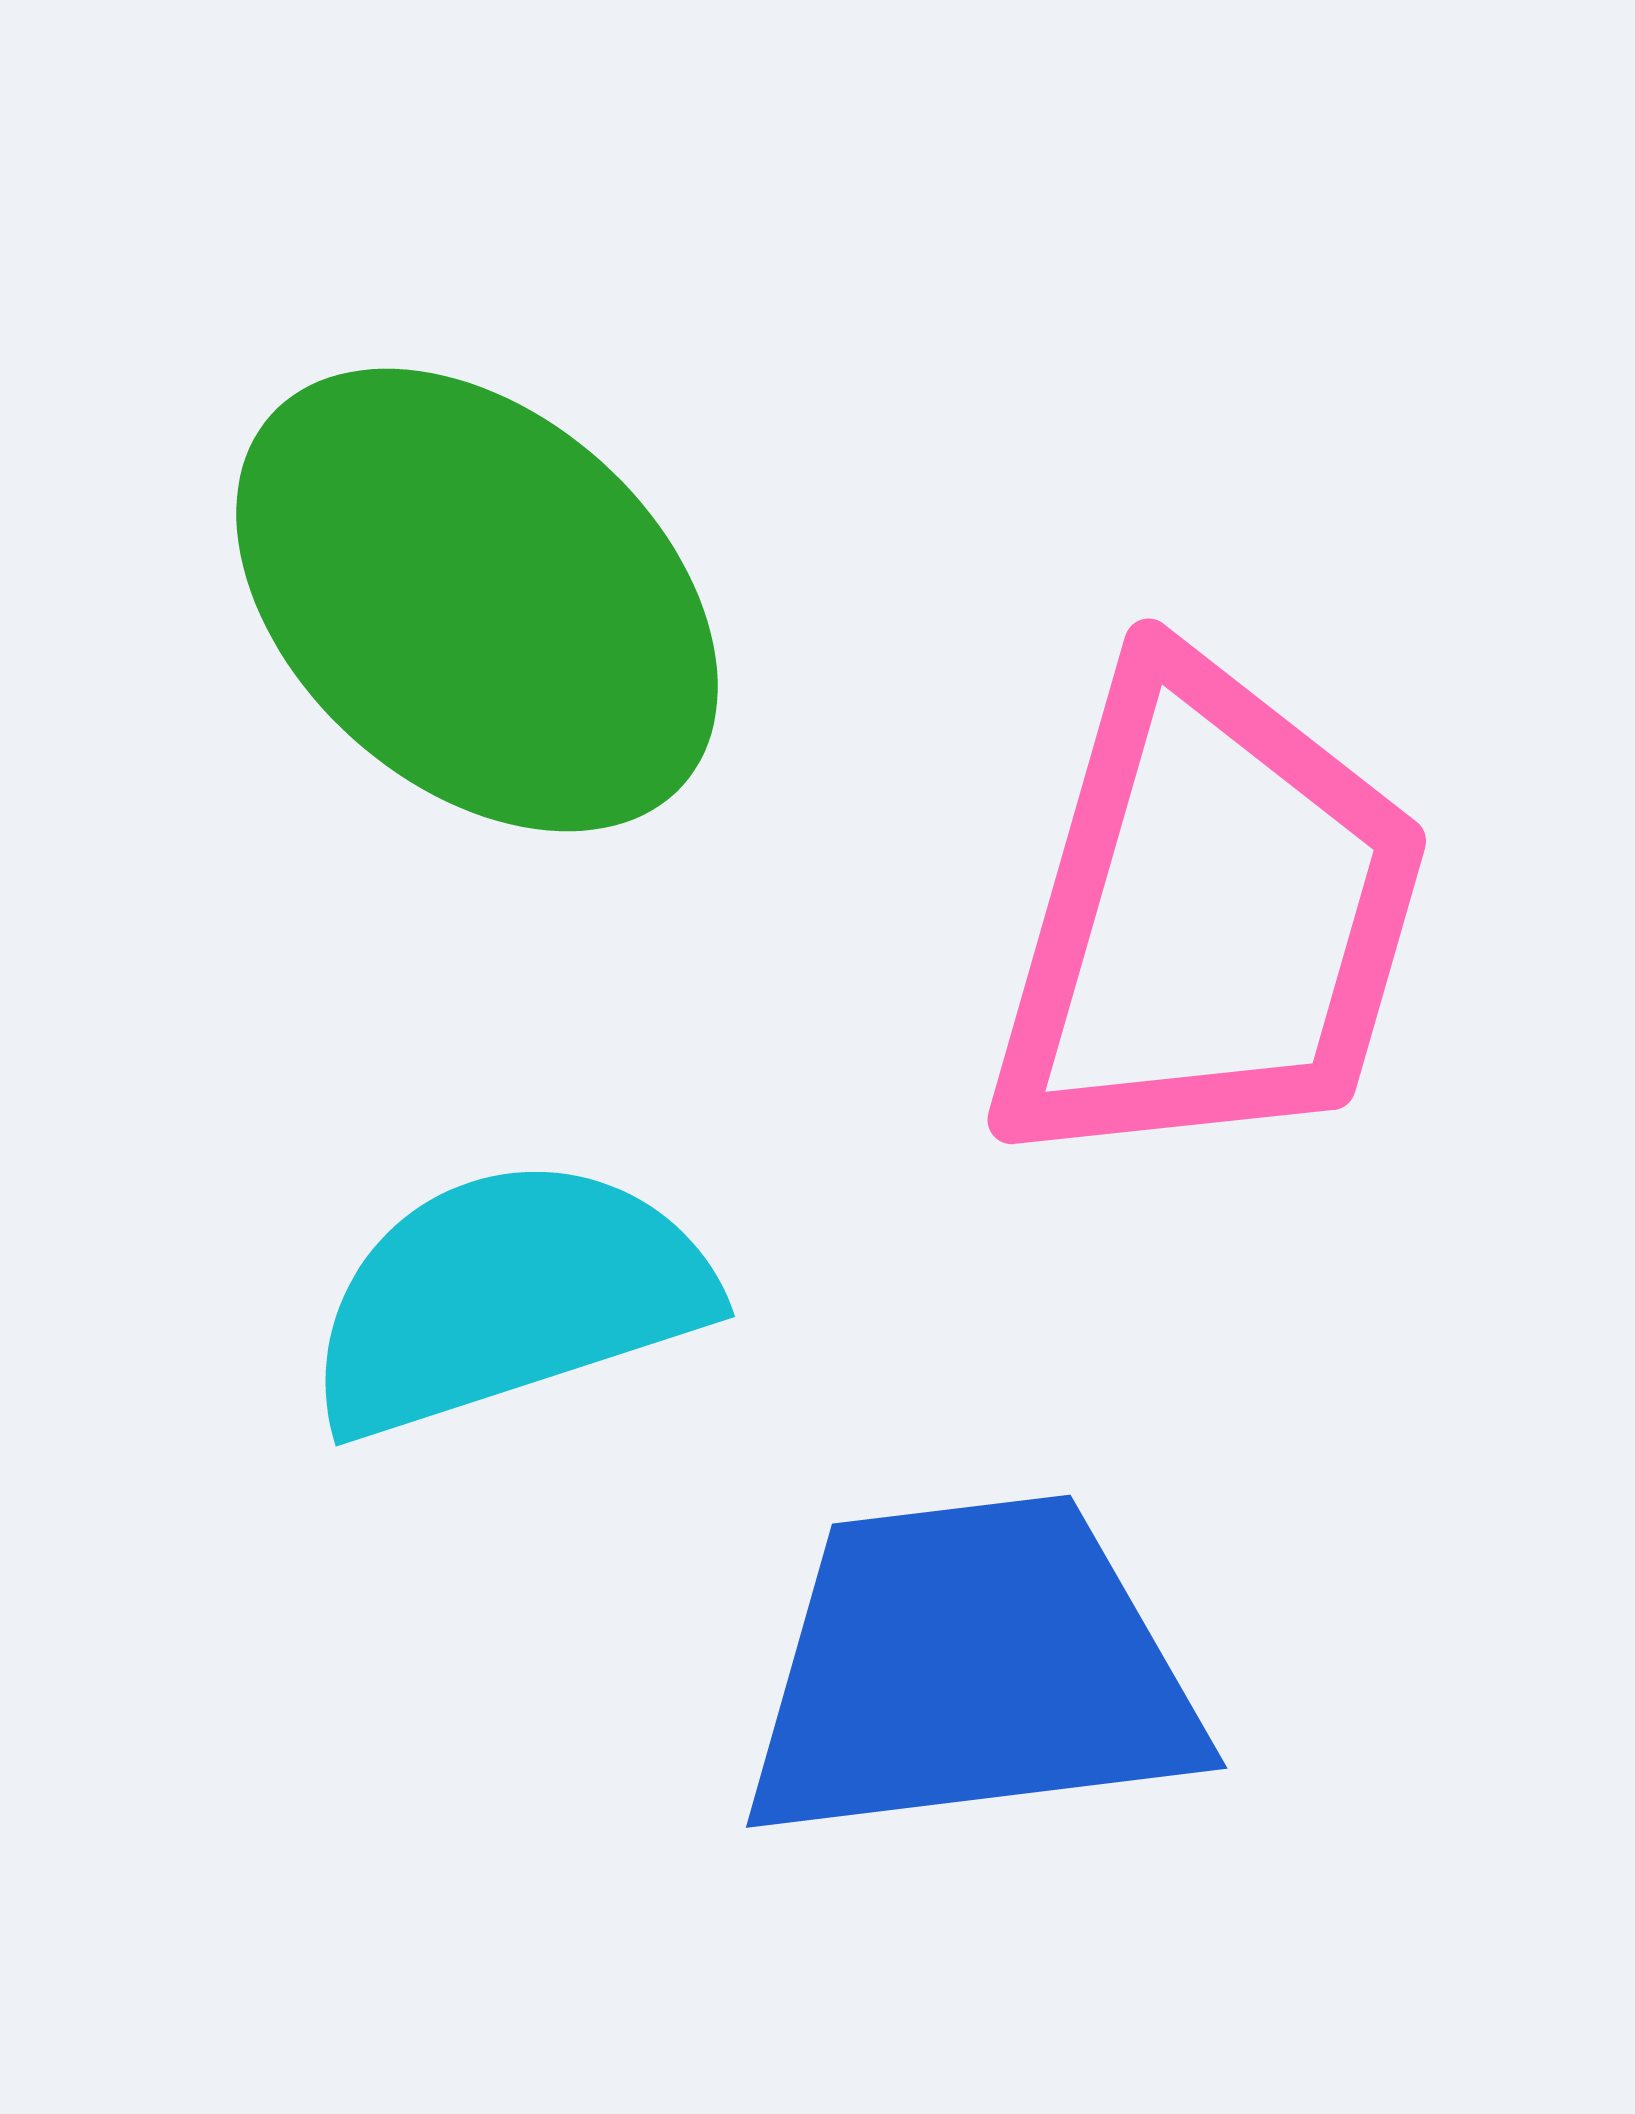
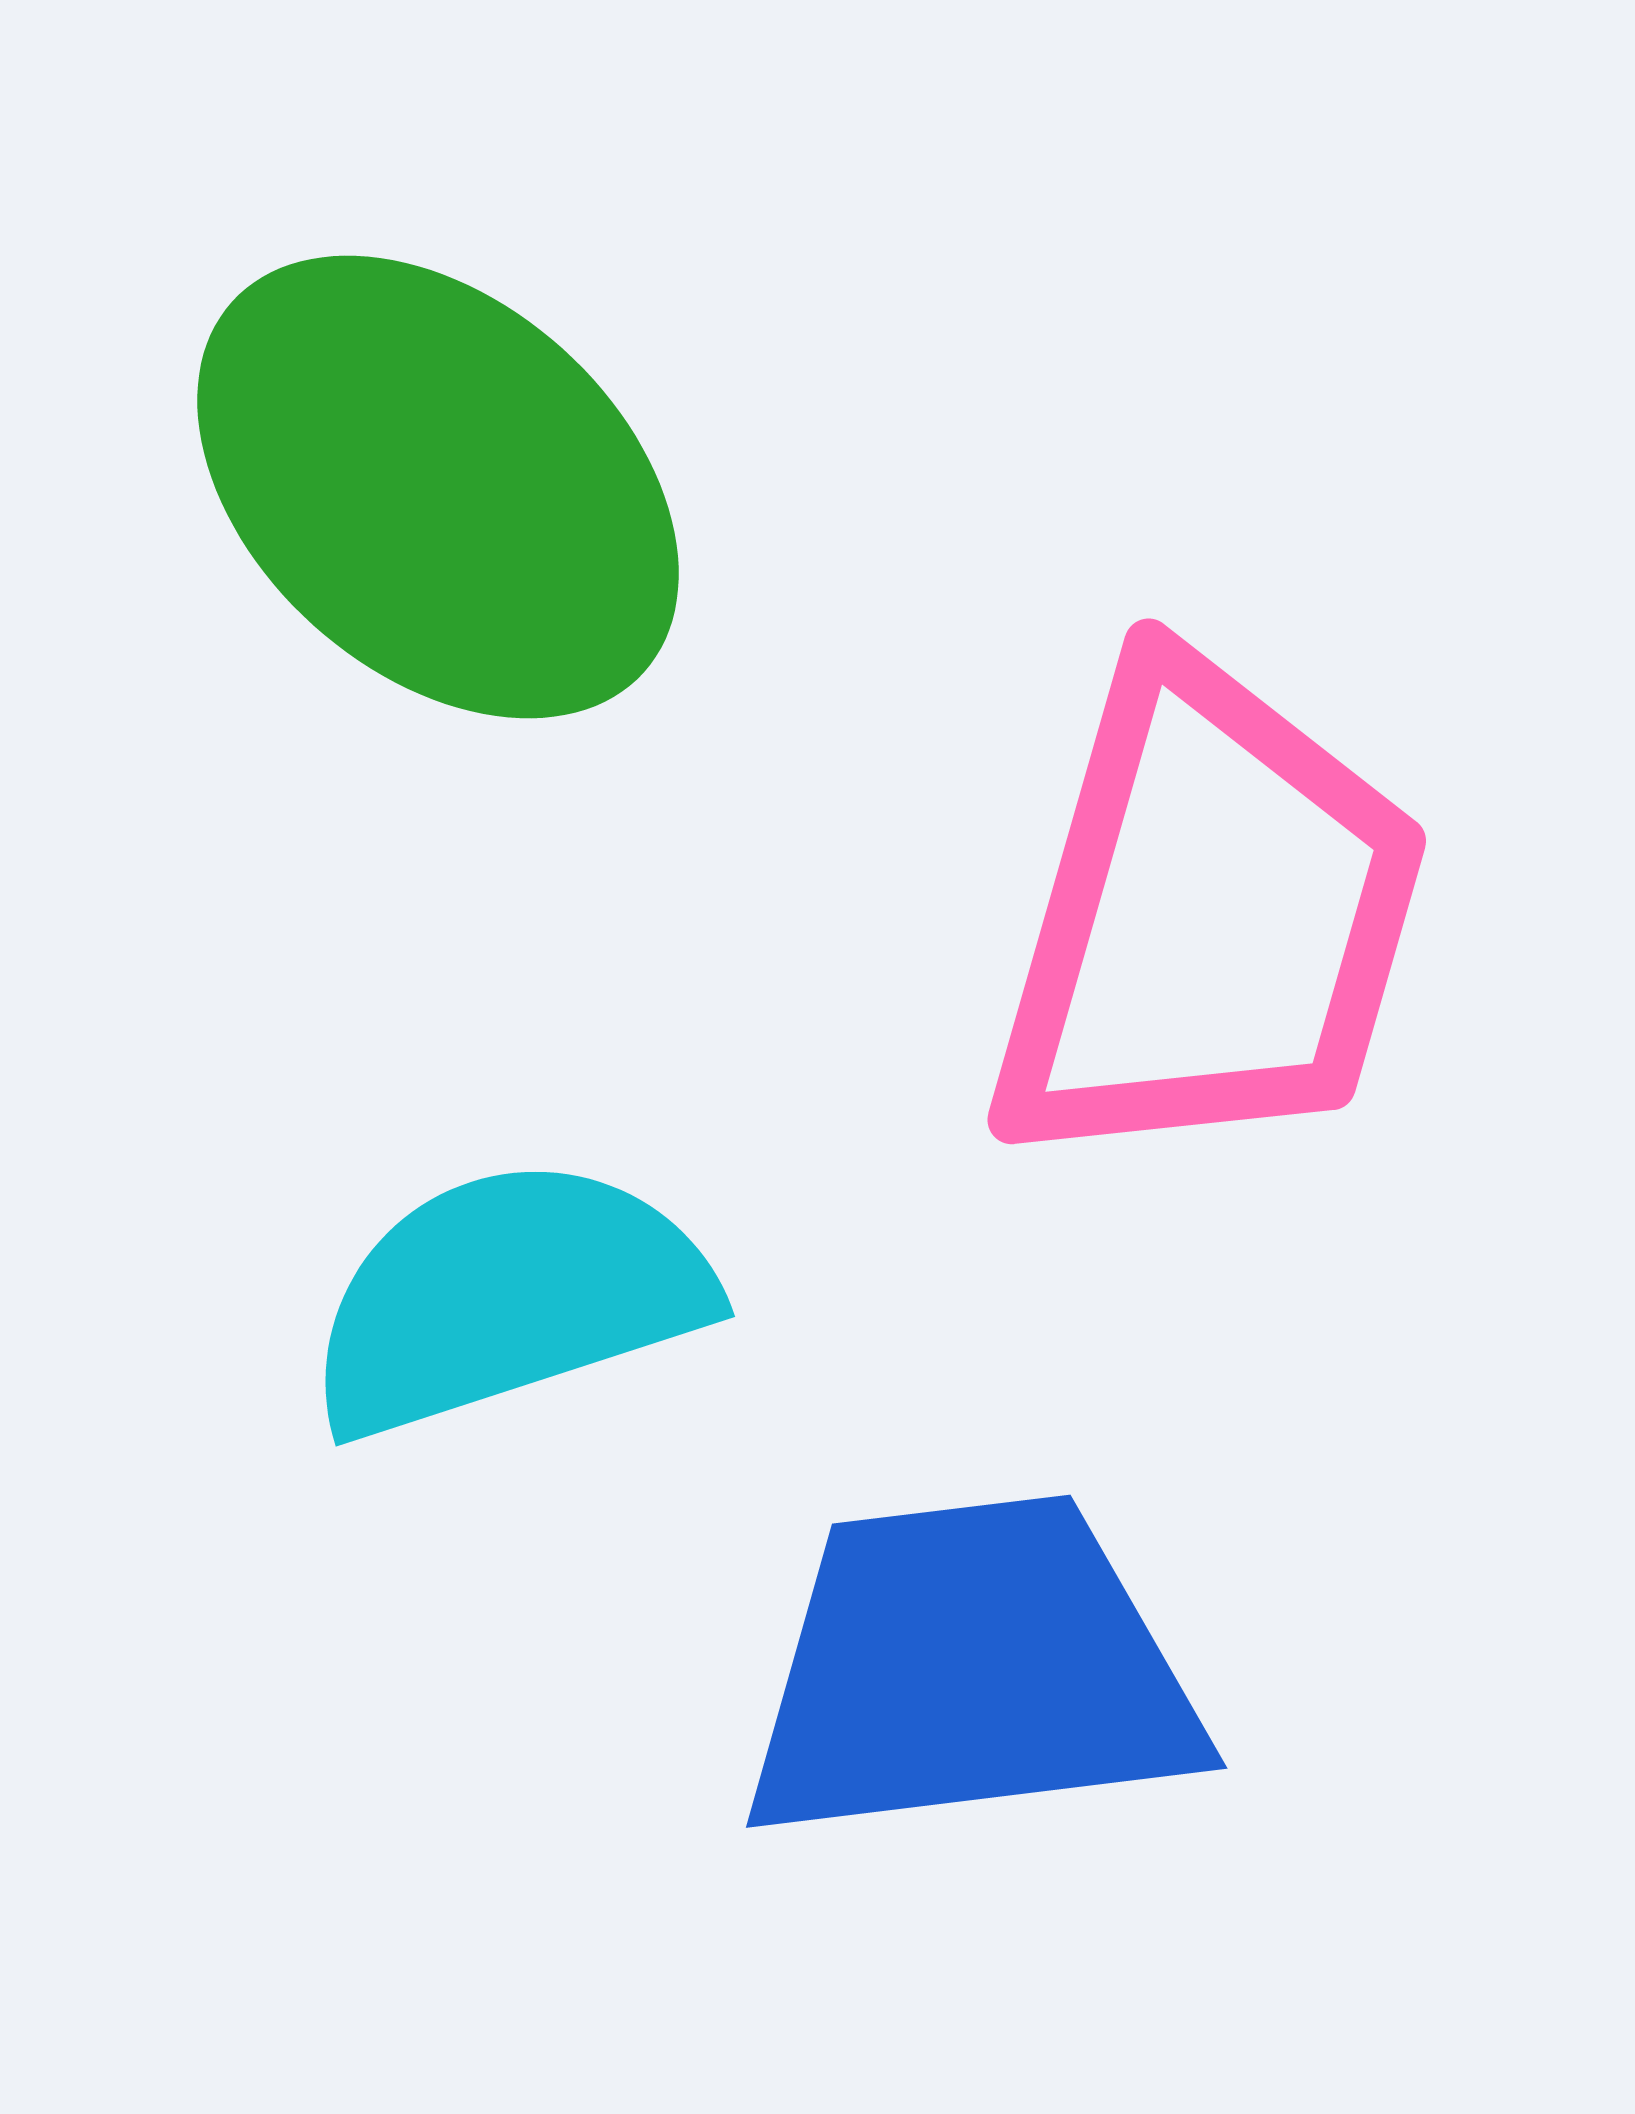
green ellipse: moved 39 px left, 113 px up
